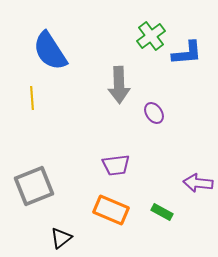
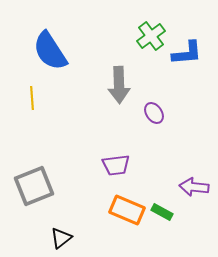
purple arrow: moved 4 px left, 4 px down
orange rectangle: moved 16 px right
